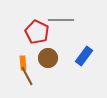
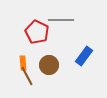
brown circle: moved 1 px right, 7 px down
